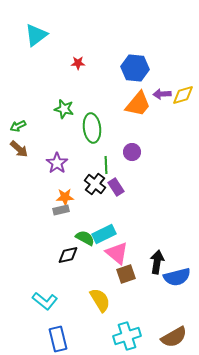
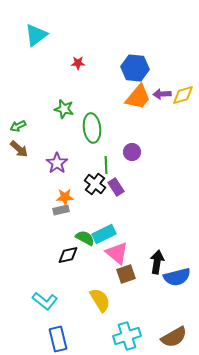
orange trapezoid: moved 7 px up
